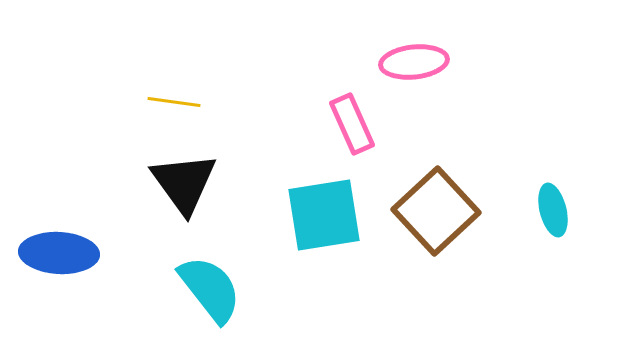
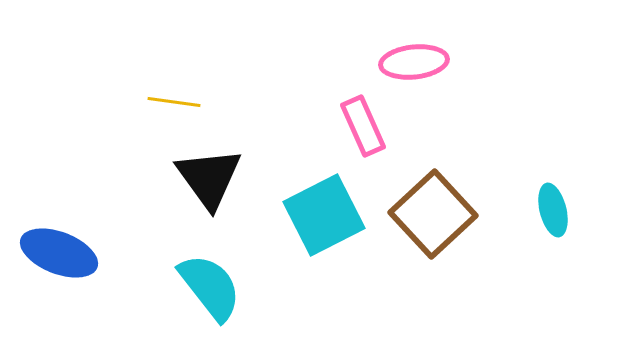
pink rectangle: moved 11 px right, 2 px down
black triangle: moved 25 px right, 5 px up
brown square: moved 3 px left, 3 px down
cyan square: rotated 18 degrees counterclockwise
blue ellipse: rotated 18 degrees clockwise
cyan semicircle: moved 2 px up
